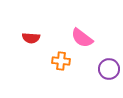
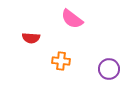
pink semicircle: moved 10 px left, 19 px up
